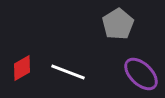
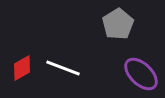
white line: moved 5 px left, 4 px up
